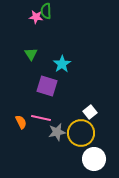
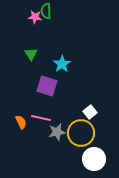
pink star: moved 1 px left
